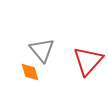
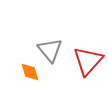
gray triangle: moved 8 px right
